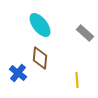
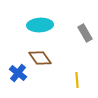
cyan ellipse: rotated 55 degrees counterclockwise
gray rectangle: rotated 18 degrees clockwise
brown diamond: rotated 40 degrees counterclockwise
